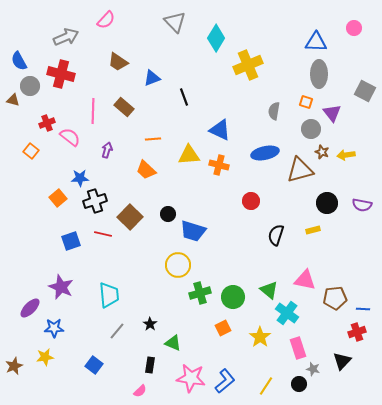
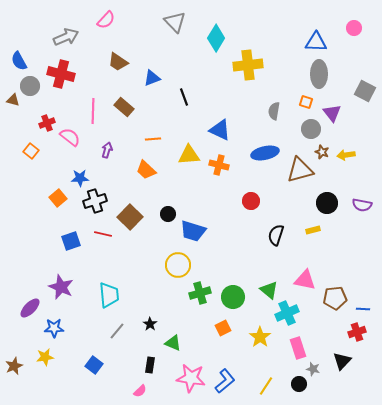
yellow cross at (248, 65): rotated 16 degrees clockwise
cyan cross at (287, 313): rotated 30 degrees clockwise
